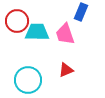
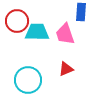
blue rectangle: rotated 18 degrees counterclockwise
red triangle: moved 1 px up
